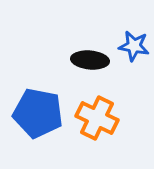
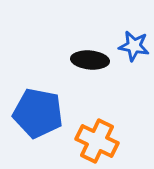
orange cross: moved 23 px down
